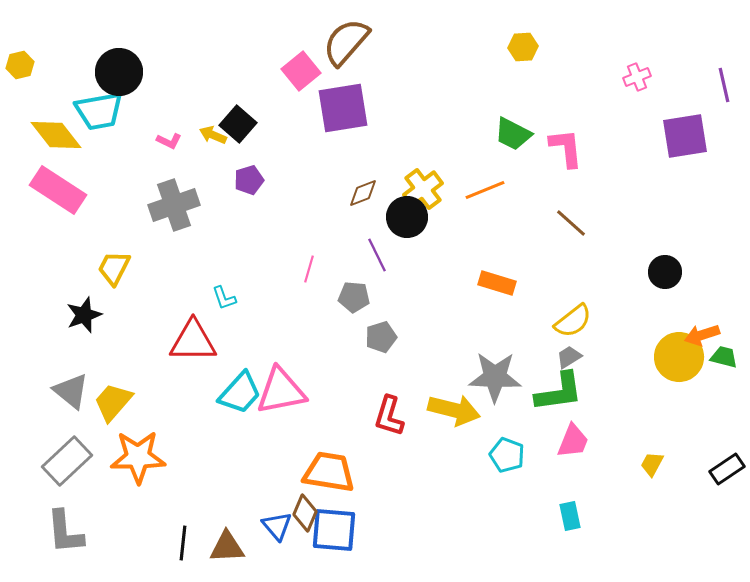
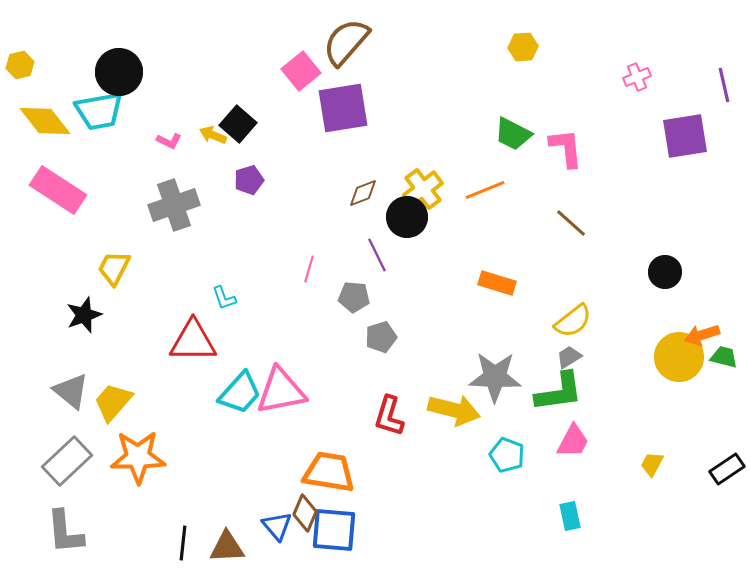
yellow diamond at (56, 135): moved 11 px left, 14 px up
pink trapezoid at (573, 441): rotated 6 degrees clockwise
